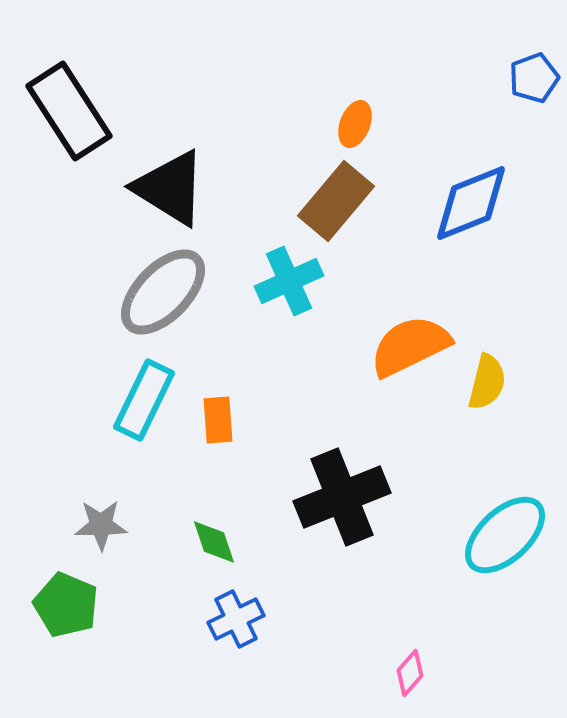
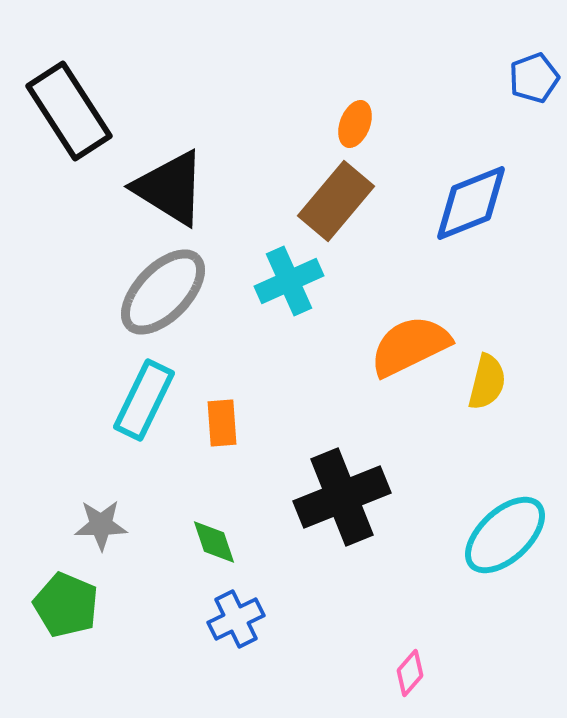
orange rectangle: moved 4 px right, 3 px down
